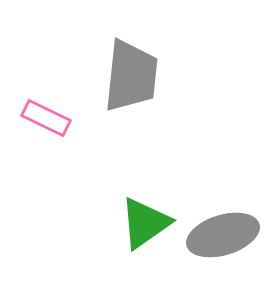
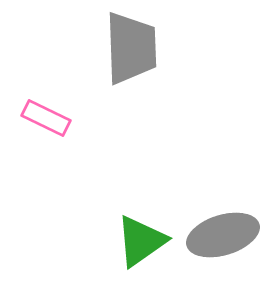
gray trapezoid: moved 28 px up; rotated 8 degrees counterclockwise
green triangle: moved 4 px left, 18 px down
